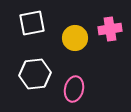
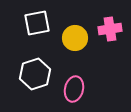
white square: moved 5 px right
white hexagon: rotated 12 degrees counterclockwise
